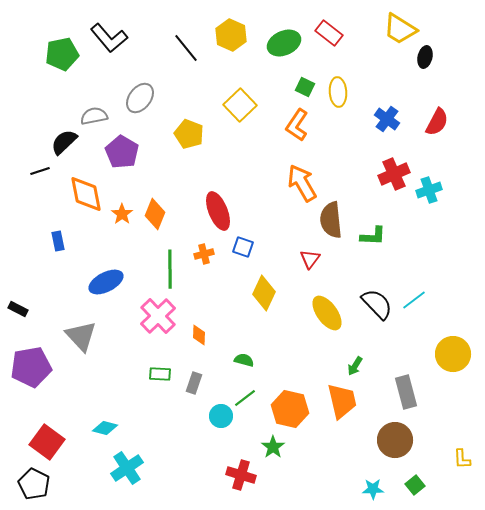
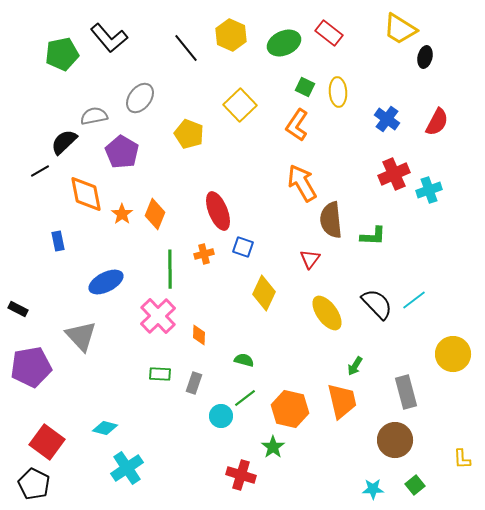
black line at (40, 171): rotated 12 degrees counterclockwise
